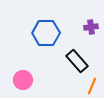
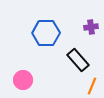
black rectangle: moved 1 px right, 1 px up
